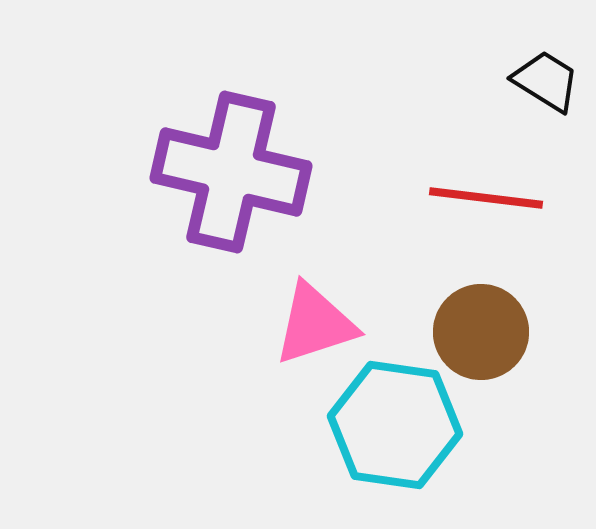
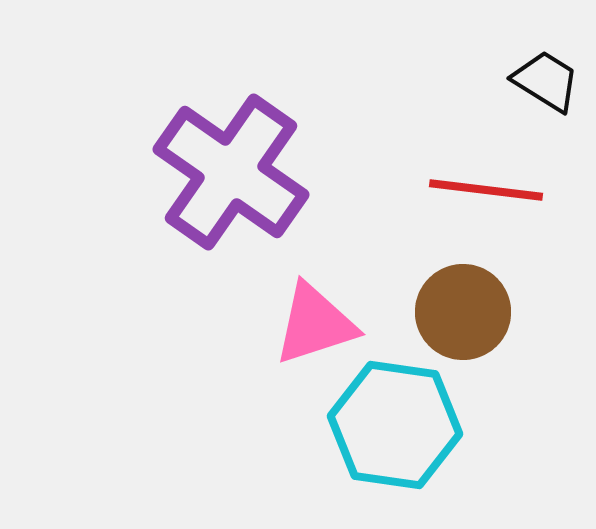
purple cross: rotated 22 degrees clockwise
red line: moved 8 px up
brown circle: moved 18 px left, 20 px up
